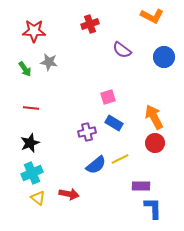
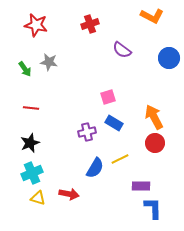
red star: moved 2 px right, 6 px up; rotated 10 degrees clockwise
blue circle: moved 5 px right, 1 px down
blue semicircle: moved 1 px left, 3 px down; rotated 20 degrees counterclockwise
yellow triangle: rotated 21 degrees counterclockwise
